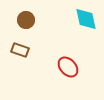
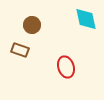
brown circle: moved 6 px right, 5 px down
red ellipse: moved 2 px left; rotated 25 degrees clockwise
